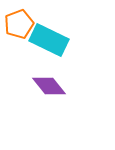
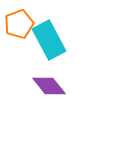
cyan rectangle: rotated 36 degrees clockwise
